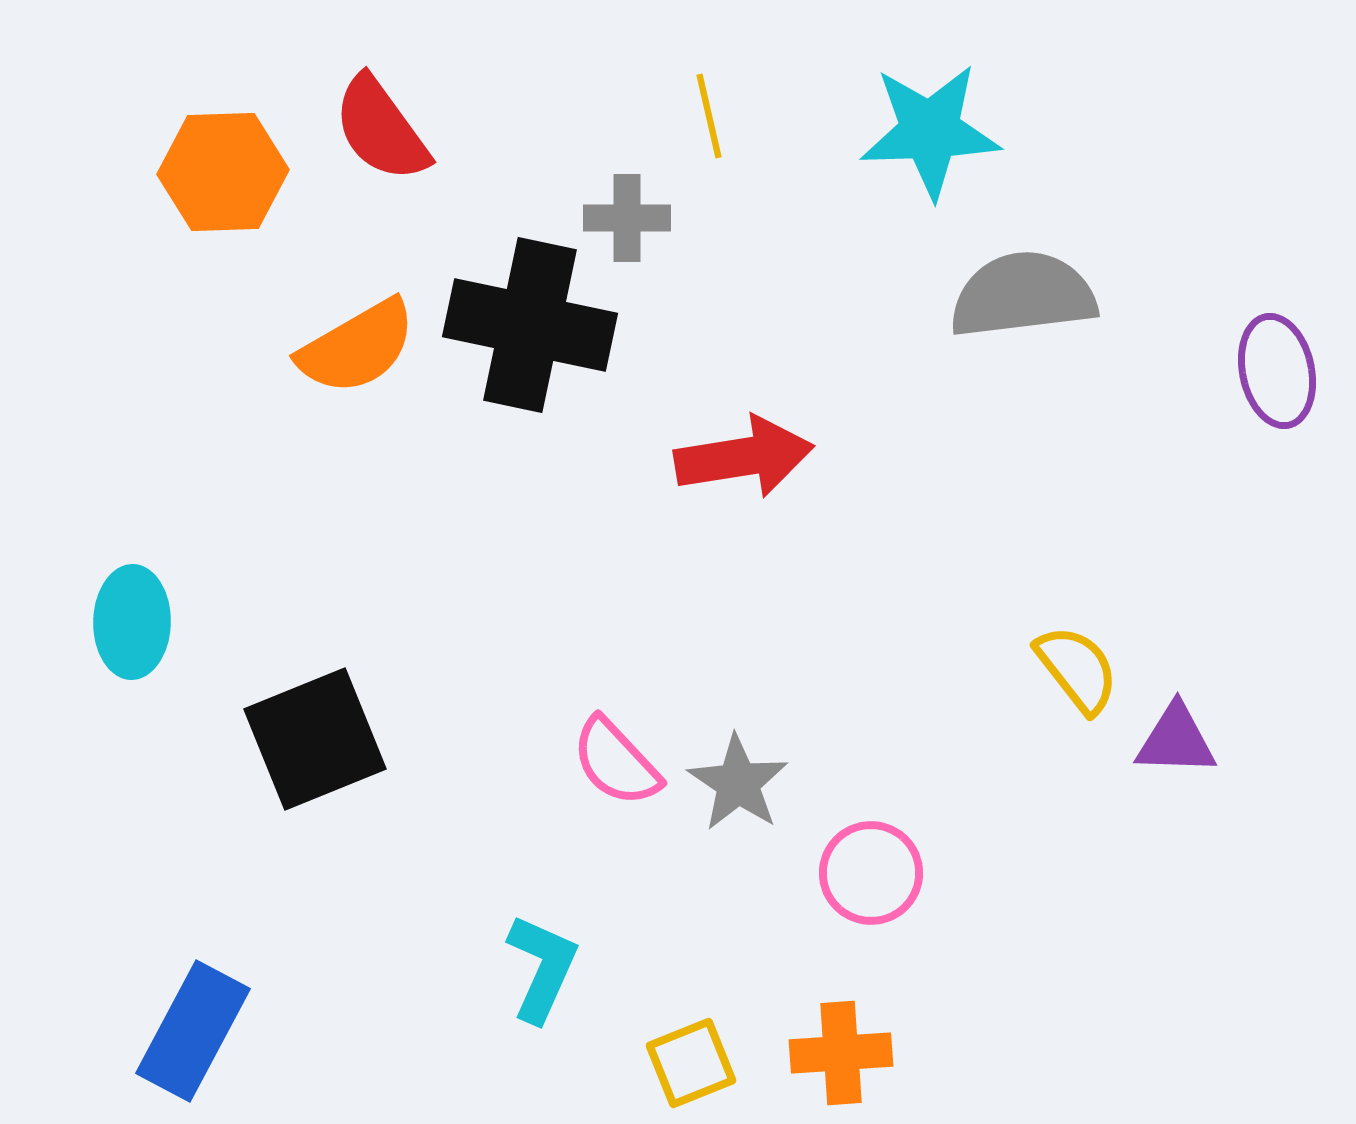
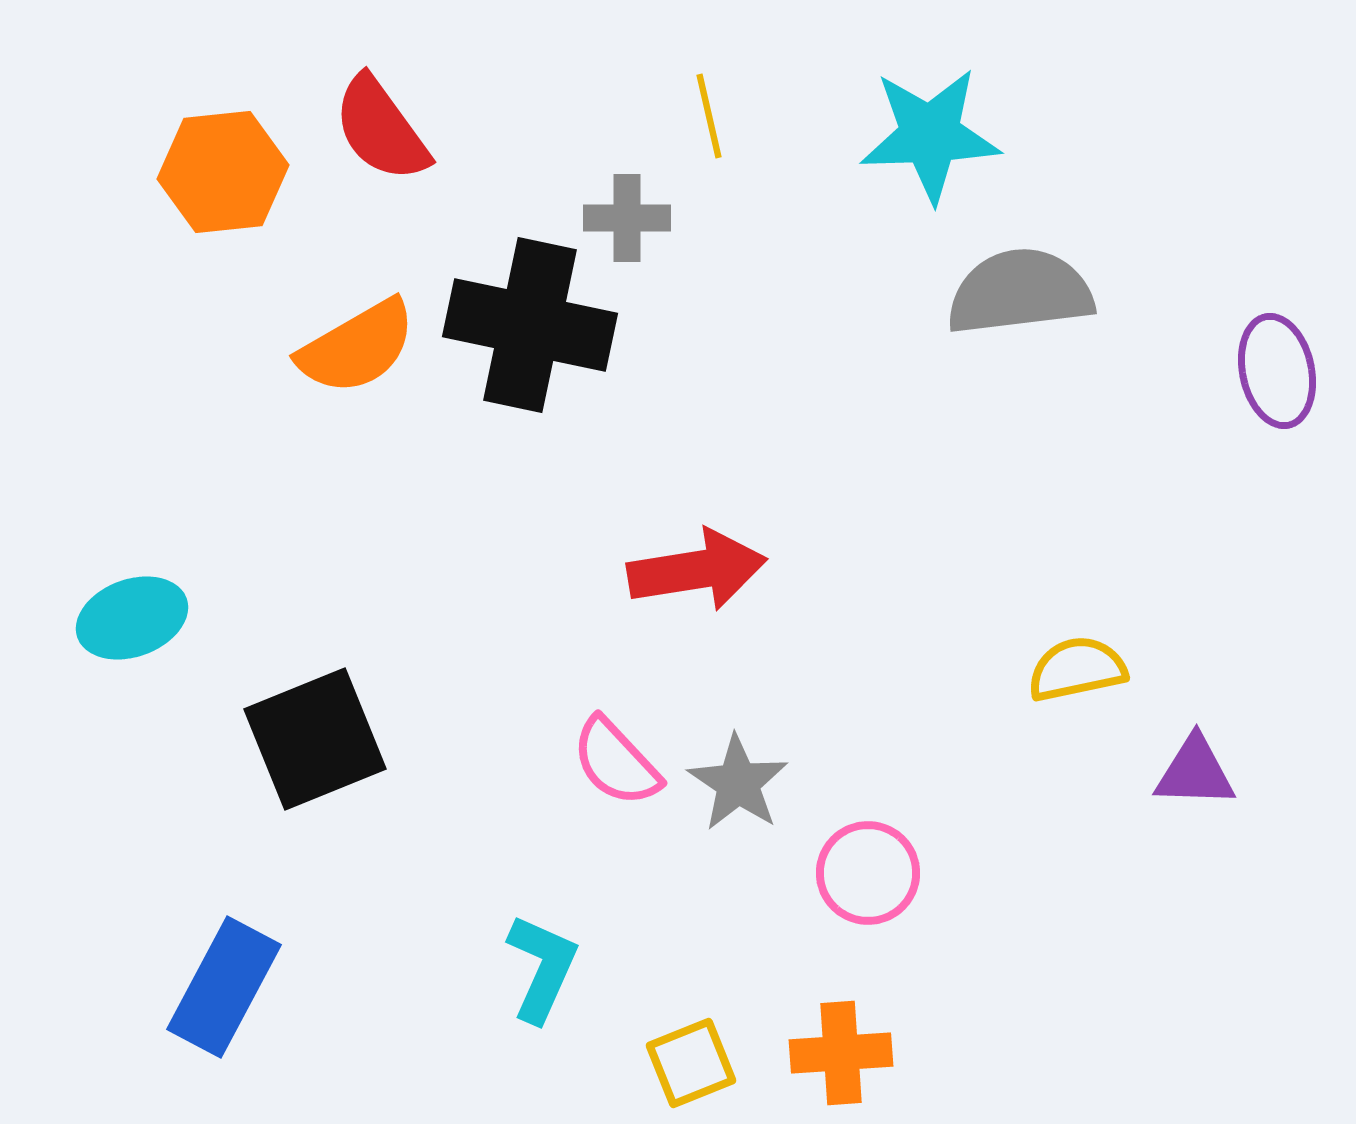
cyan star: moved 4 px down
orange hexagon: rotated 4 degrees counterclockwise
gray semicircle: moved 3 px left, 3 px up
red arrow: moved 47 px left, 113 px down
cyan ellipse: moved 4 px up; rotated 69 degrees clockwise
yellow semicircle: rotated 64 degrees counterclockwise
purple triangle: moved 19 px right, 32 px down
pink circle: moved 3 px left
blue rectangle: moved 31 px right, 44 px up
